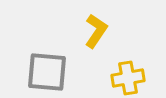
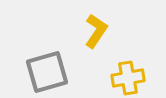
gray square: rotated 21 degrees counterclockwise
